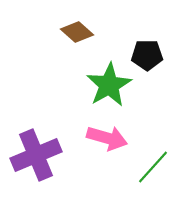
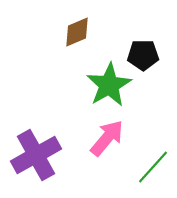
brown diamond: rotated 64 degrees counterclockwise
black pentagon: moved 4 px left
pink arrow: rotated 66 degrees counterclockwise
purple cross: rotated 6 degrees counterclockwise
